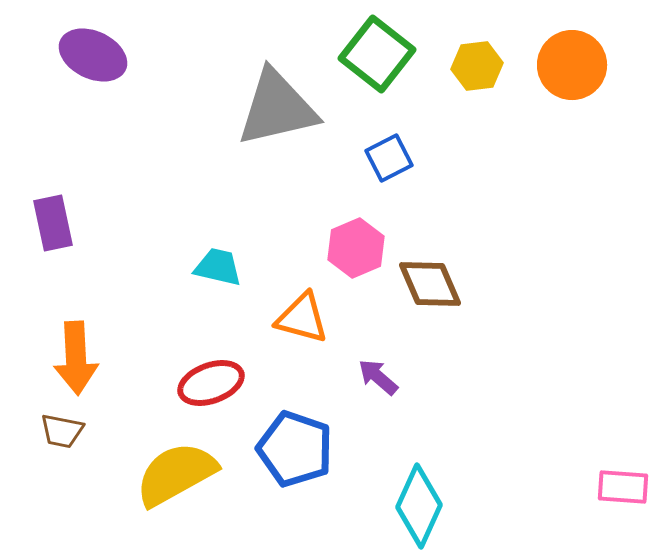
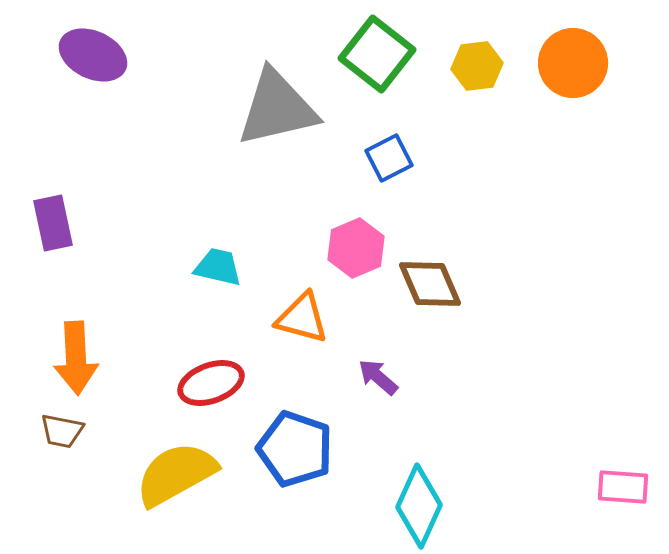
orange circle: moved 1 px right, 2 px up
